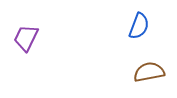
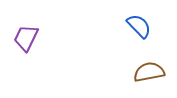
blue semicircle: rotated 64 degrees counterclockwise
